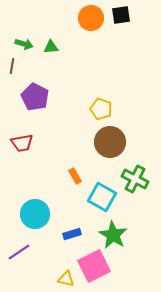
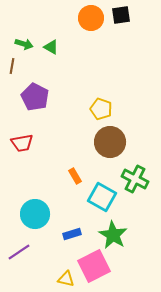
green triangle: rotated 35 degrees clockwise
